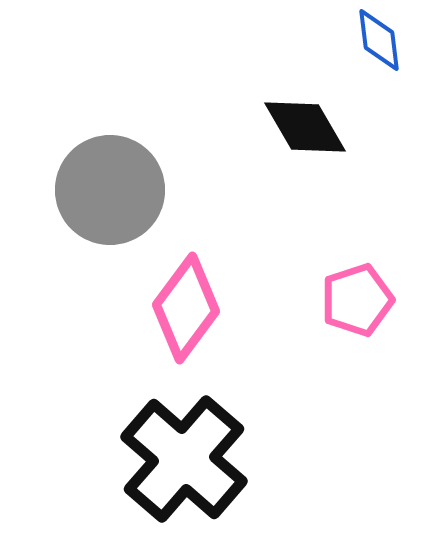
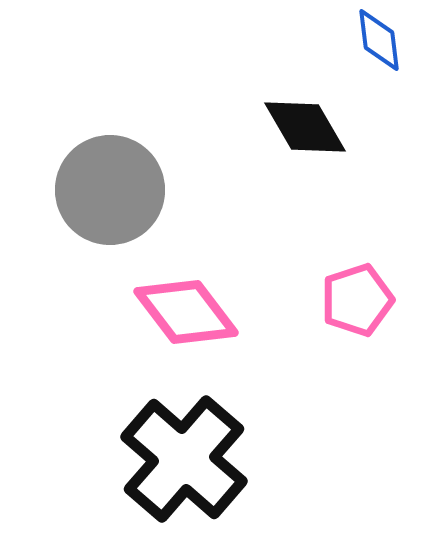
pink diamond: moved 4 px down; rotated 74 degrees counterclockwise
